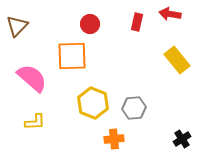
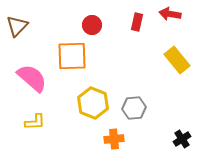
red circle: moved 2 px right, 1 px down
